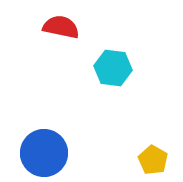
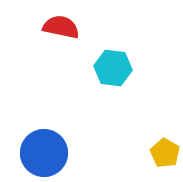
yellow pentagon: moved 12 px right, 7 px up
